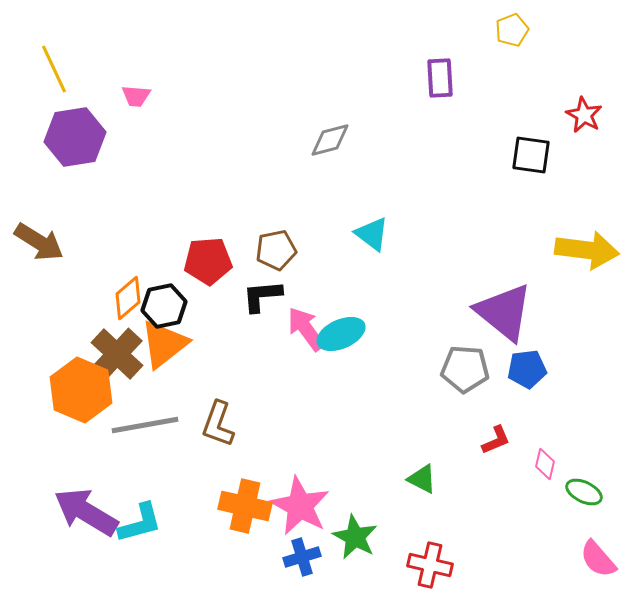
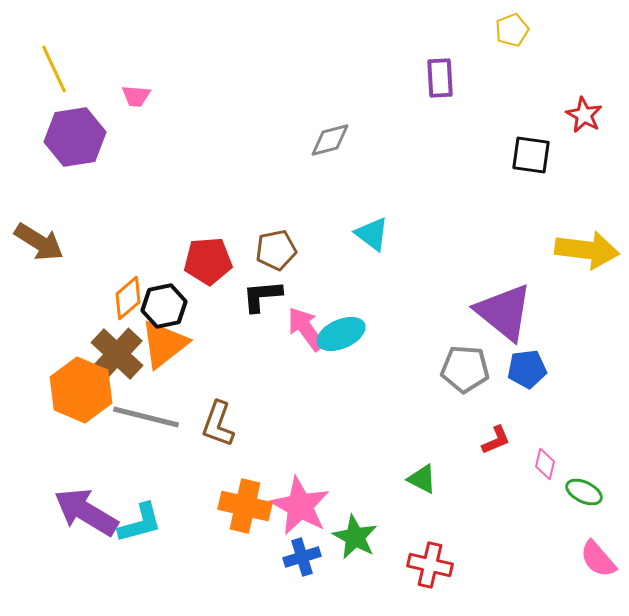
gray line: moved 1 px right, 8 px up; rotated 24 degrees clockwise
